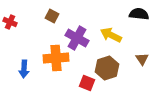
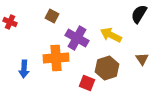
black semicircle: rotated 66 degrees counterclockwise
